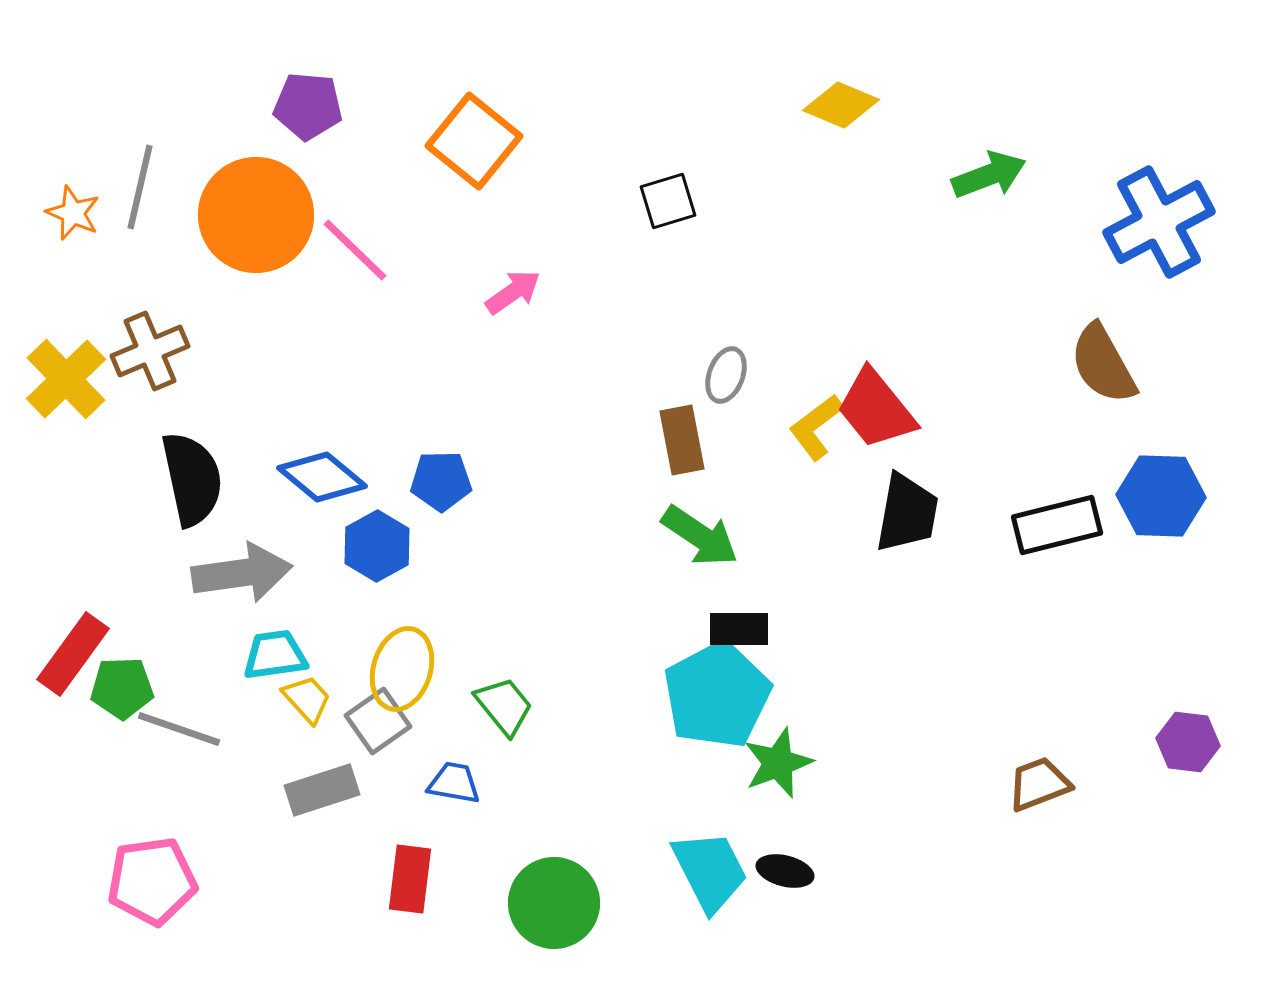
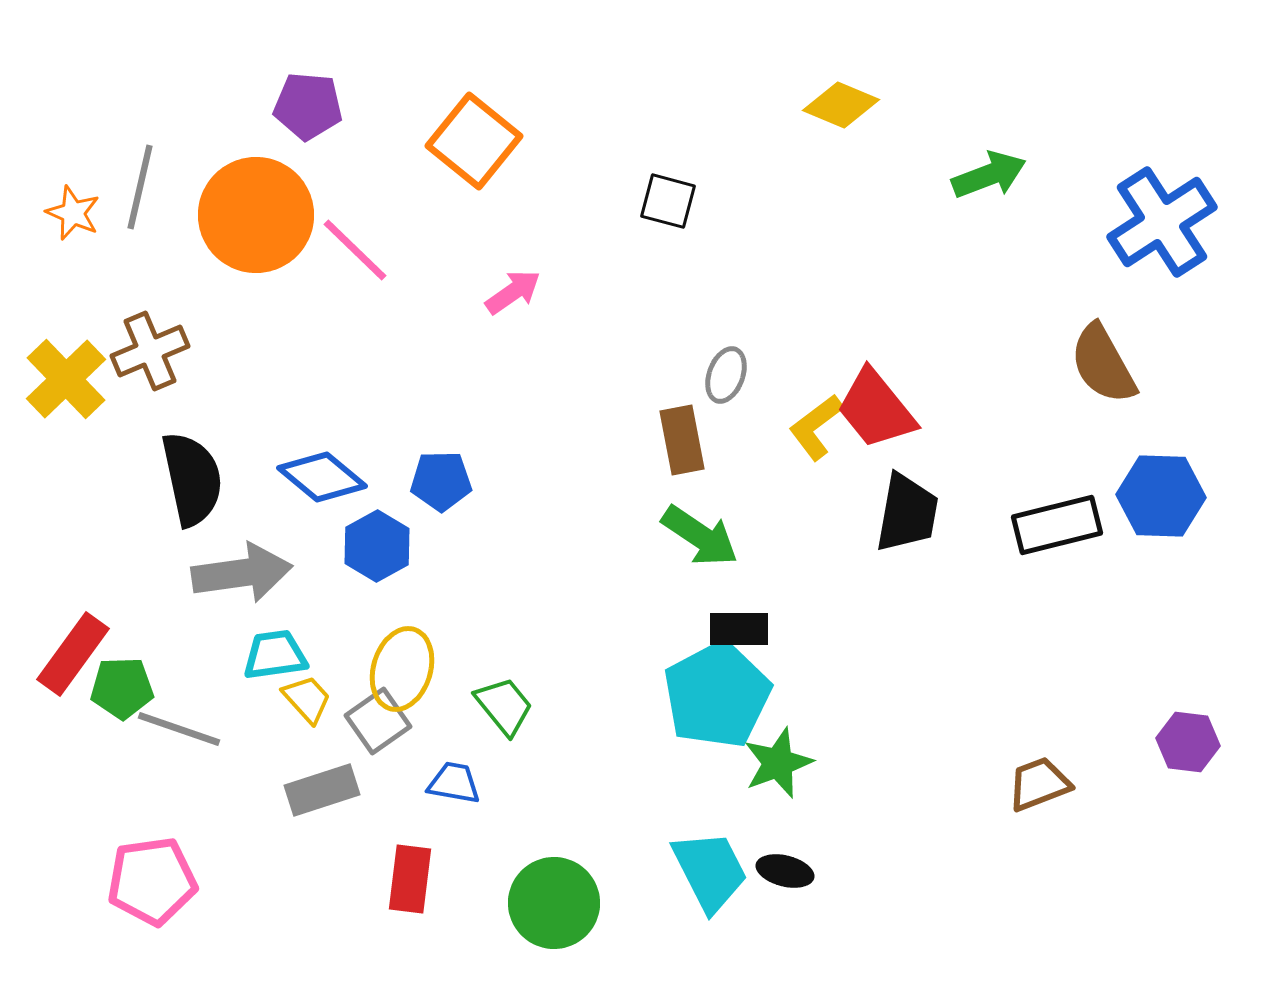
black square at (668, 201): rotated 32 degrees clockwise
blue cross at (1159, 222): moved 3 px right; rotated 5 degrees counterclockwise
